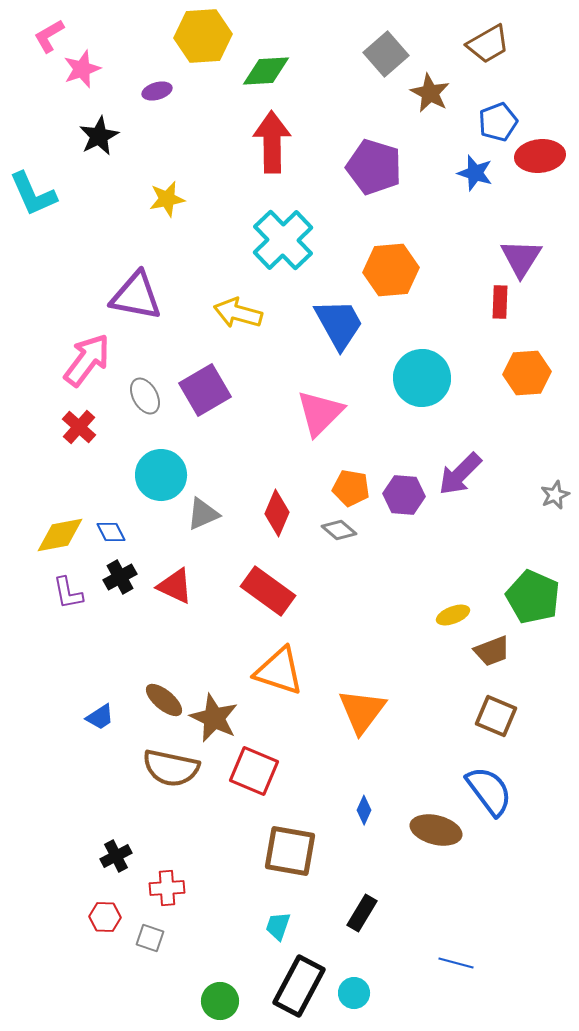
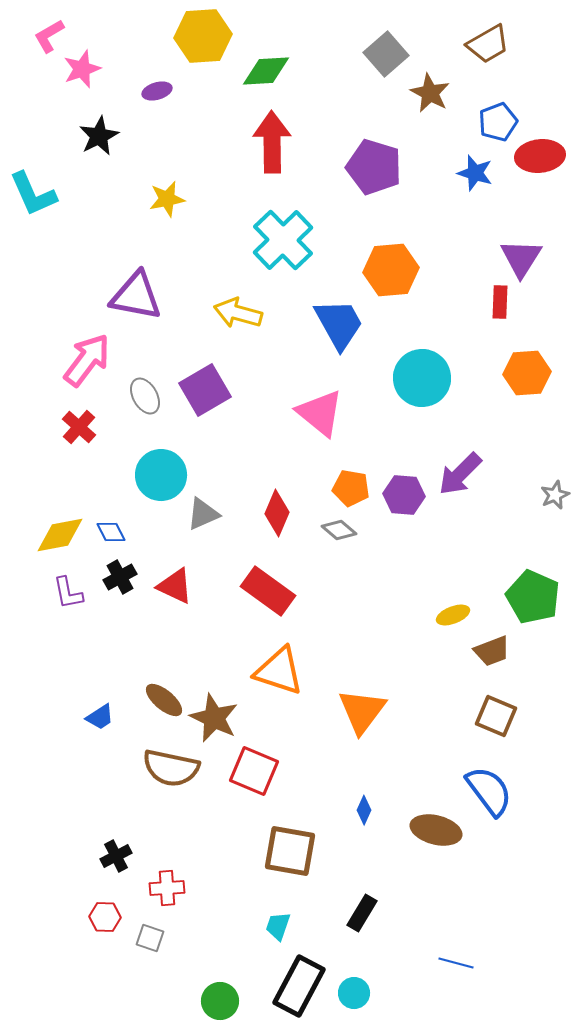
pink triangle at (320, 413): rotated 36 degrees counterclockwise
